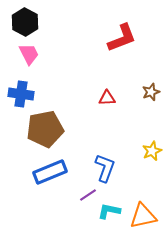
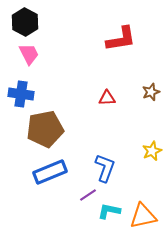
red L-shape: moved 1 px left, 1 px down; rotated 12 degrees clockwise
